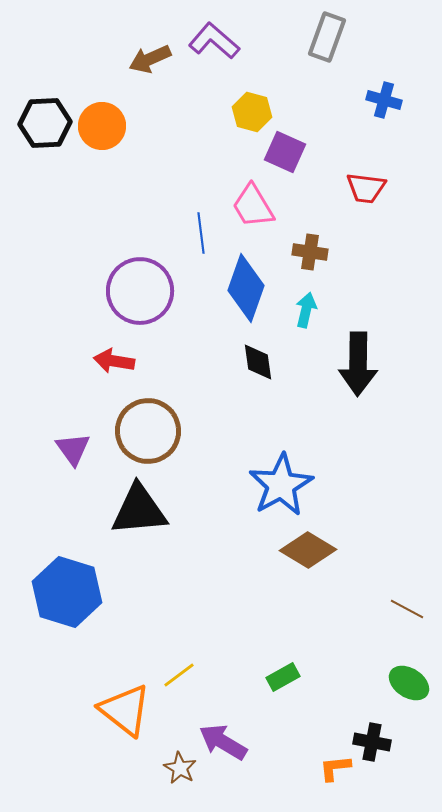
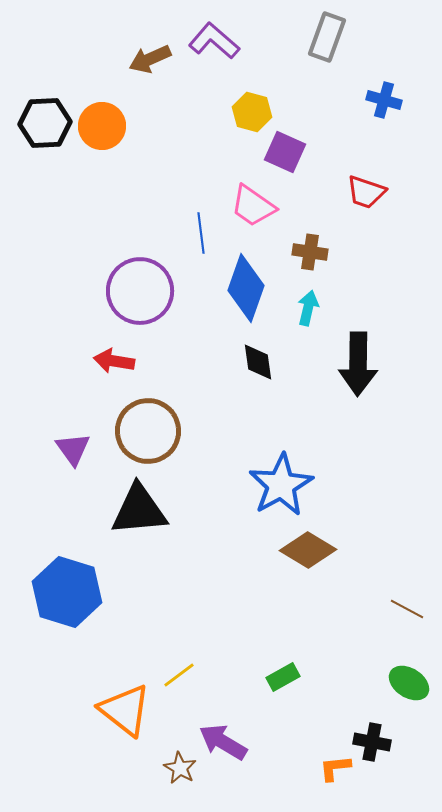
red trapezoid: moved 4 px down; rotated 12 degrees clockwise
pink trapezoid: rotated 24 degrees counterclockwise
cyan arrow: moved 2 px right, 2 px up
